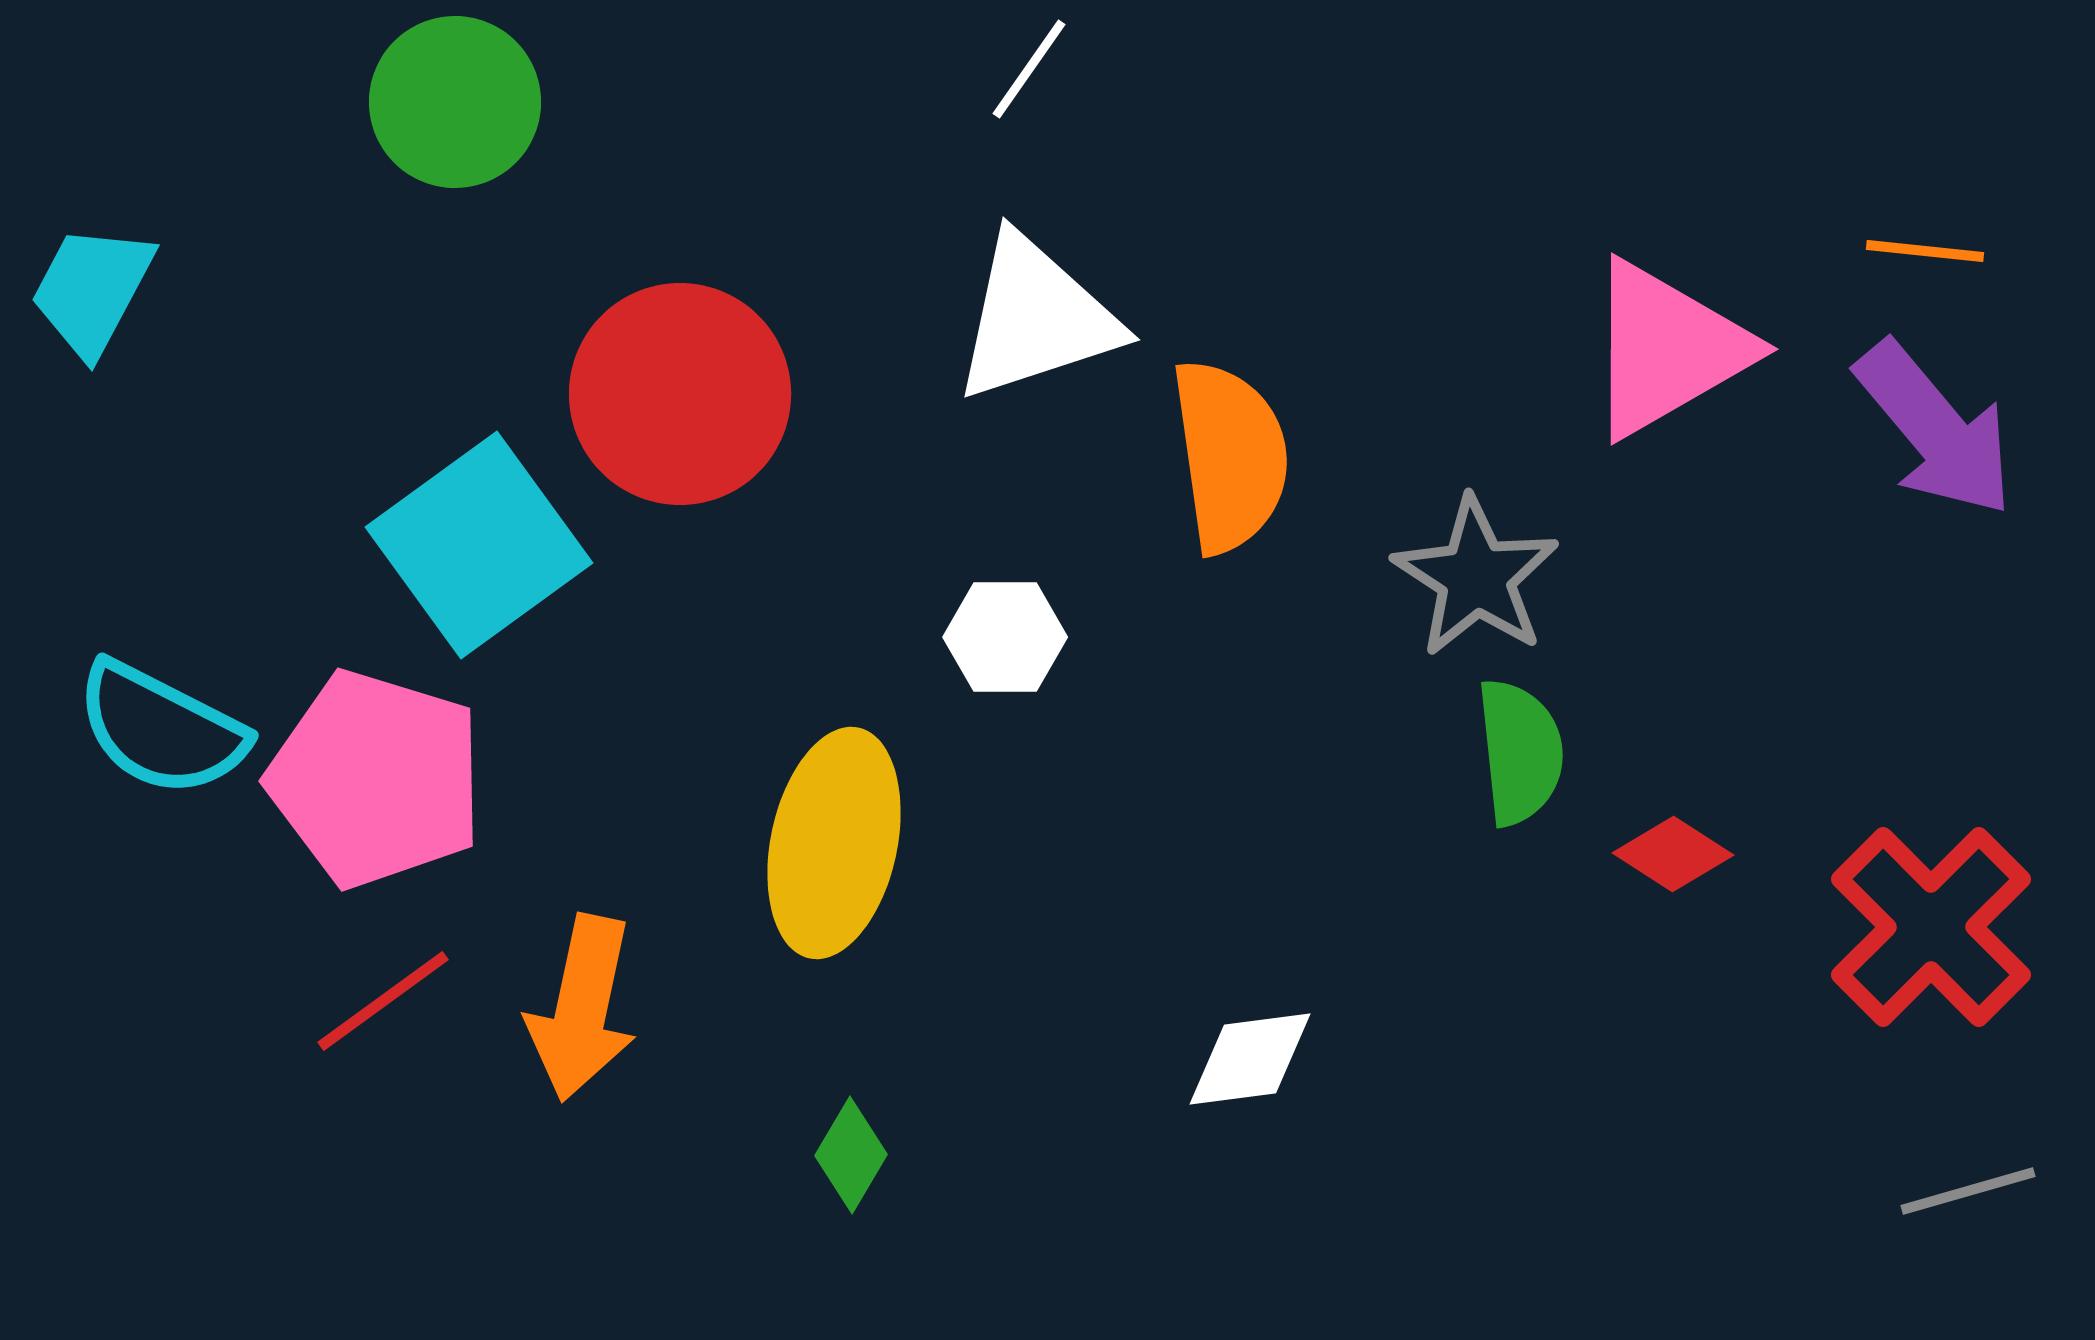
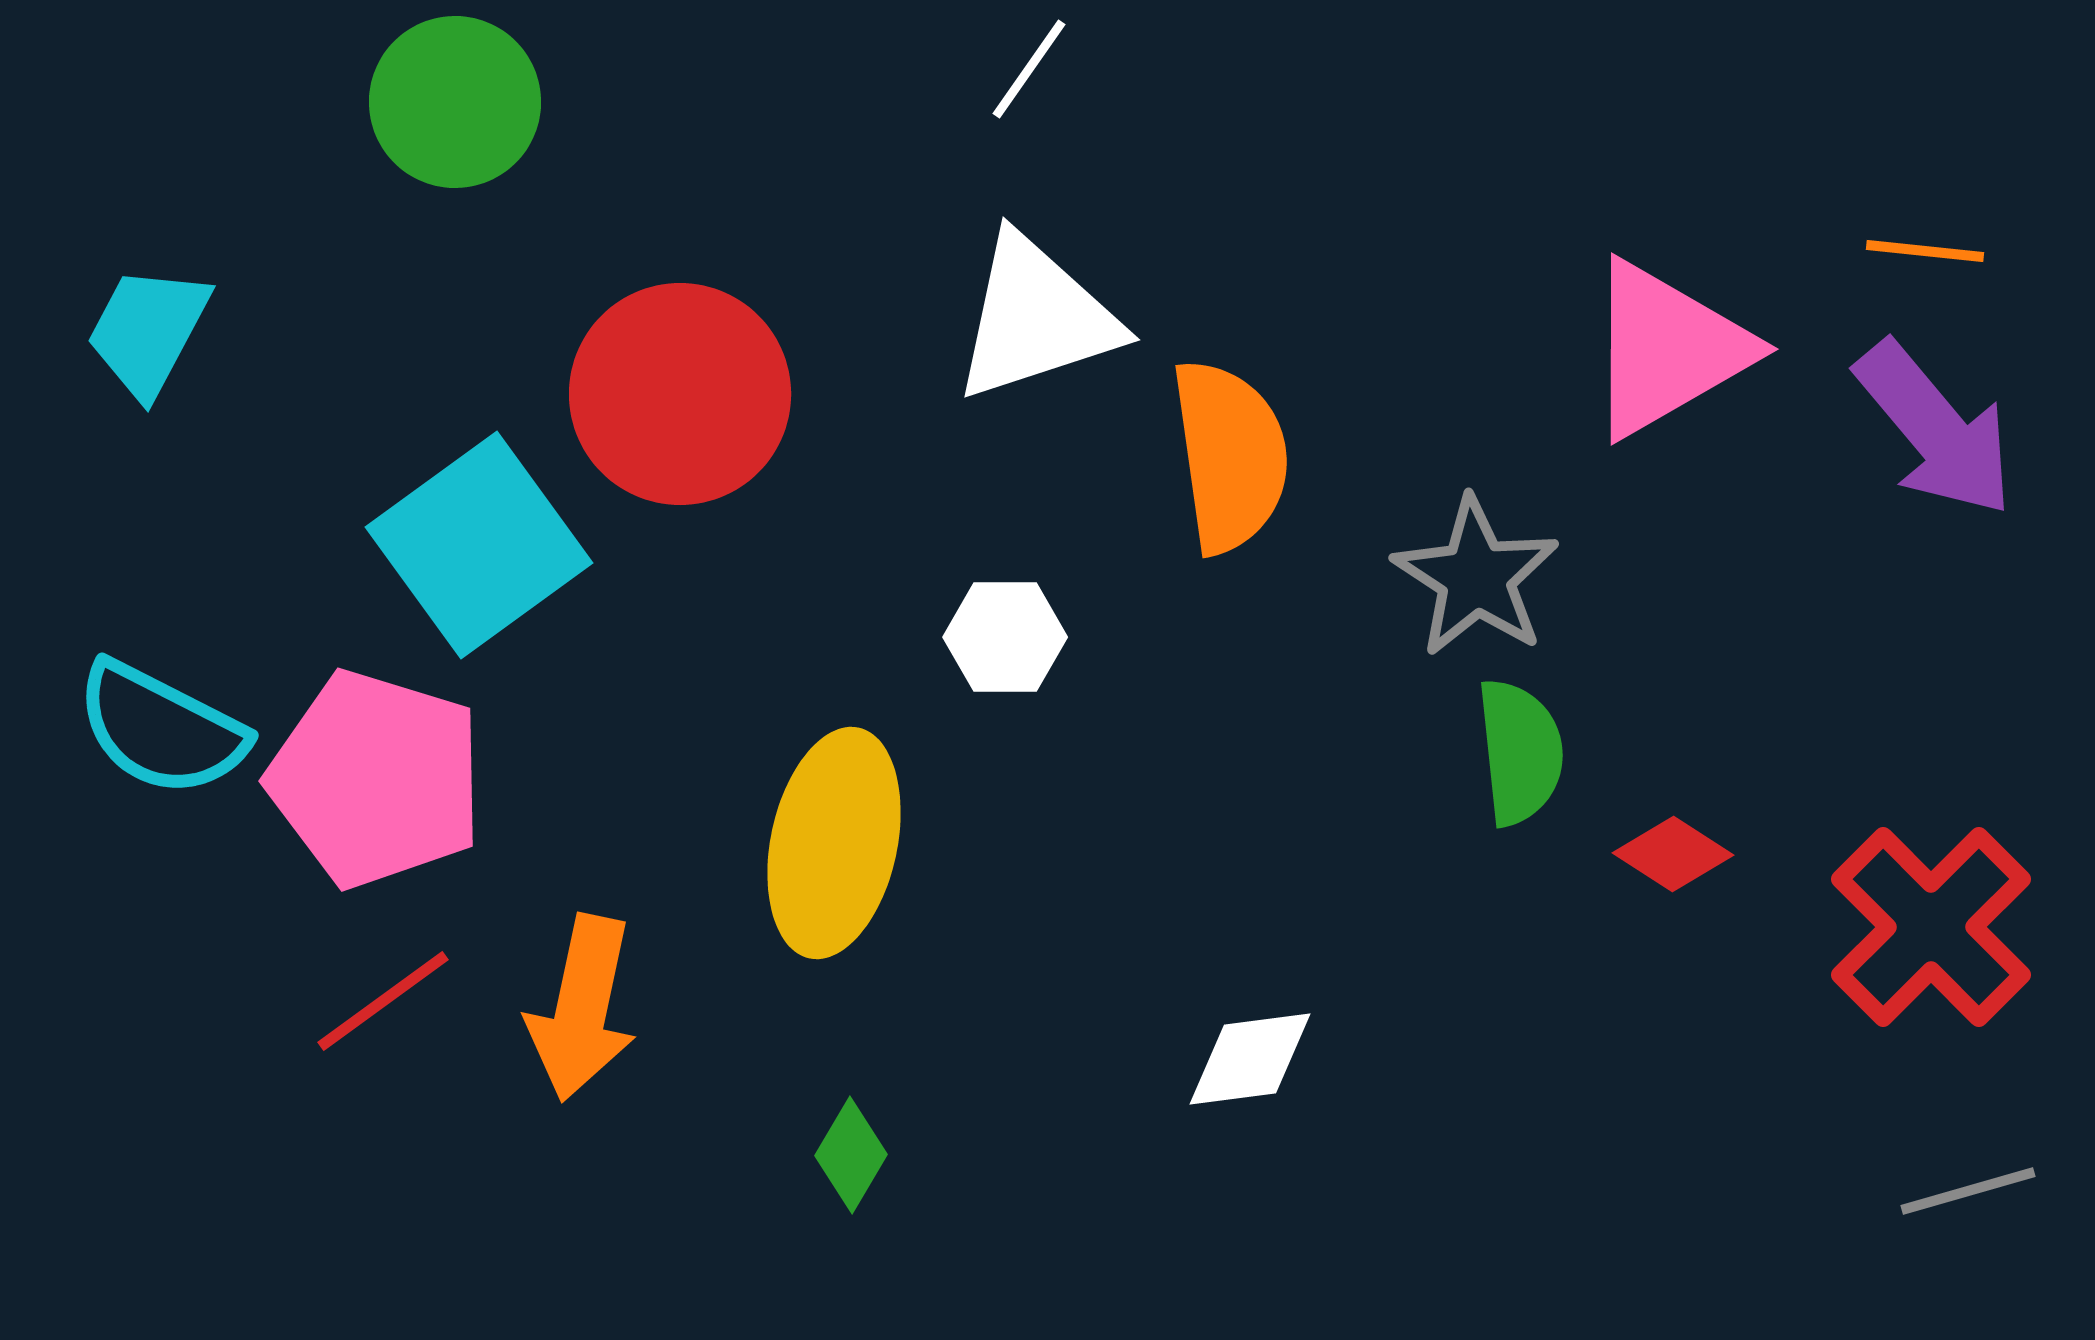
cyan trapezoid: moved 56 px right, 41 px down
